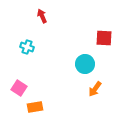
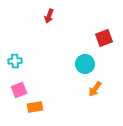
red arrow: moved 7 px right; rotated 136 degrees counterclockwise
red square: rotated 24 degrees counterclockwise
cyan cross: moved 12 px left, 14 px down; rotated 24 degrees counterclockwise
pink square: moved 2 px down; rotated 35 degrees clockwise
